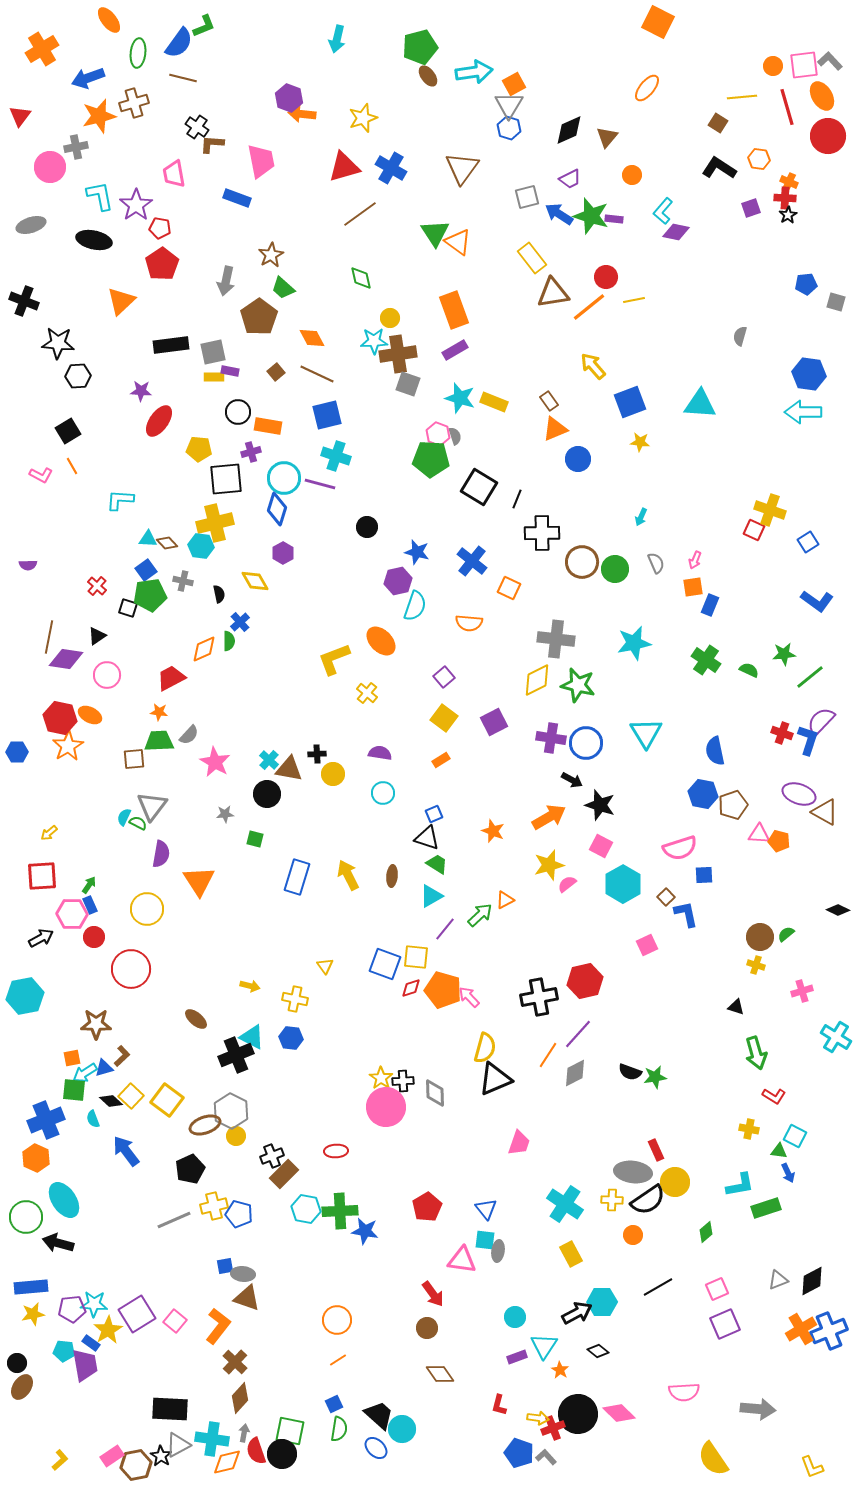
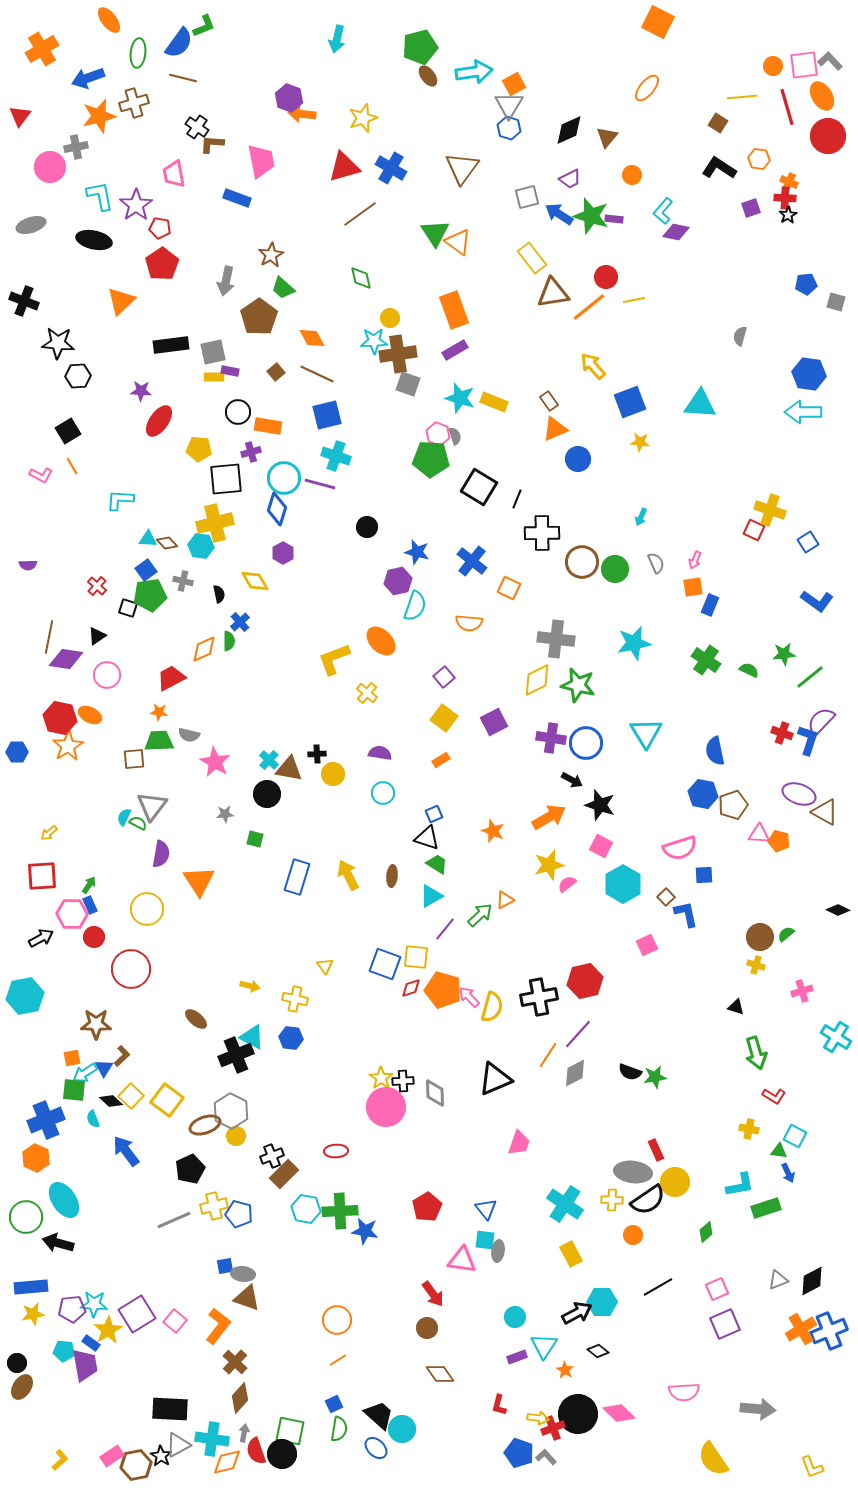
gray semicircle at (189, 735): rotated 60 degrees clockwise
yellow semicircle at (485, 1048): moved 7 px right, 41 px up
blue triangle at (104, 1068): rotated 42 degrees counterclockwise
orange star at (560, 1370): moved 5 px right
